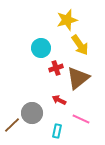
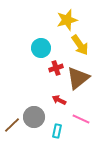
gray circle: moved 2 px right, 4 px down
